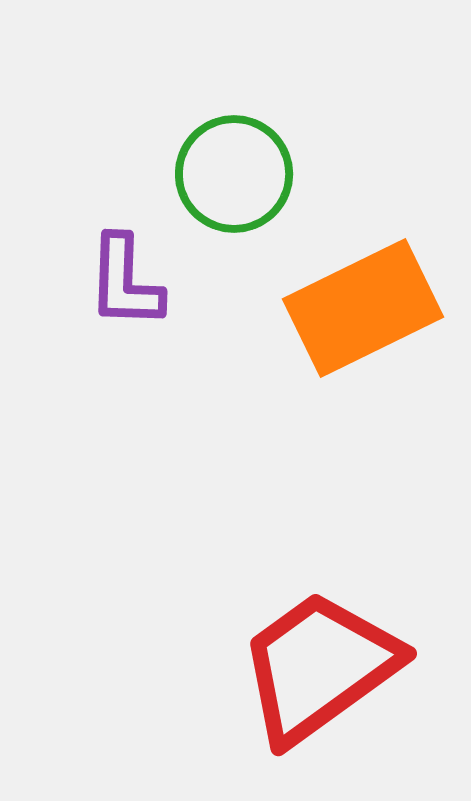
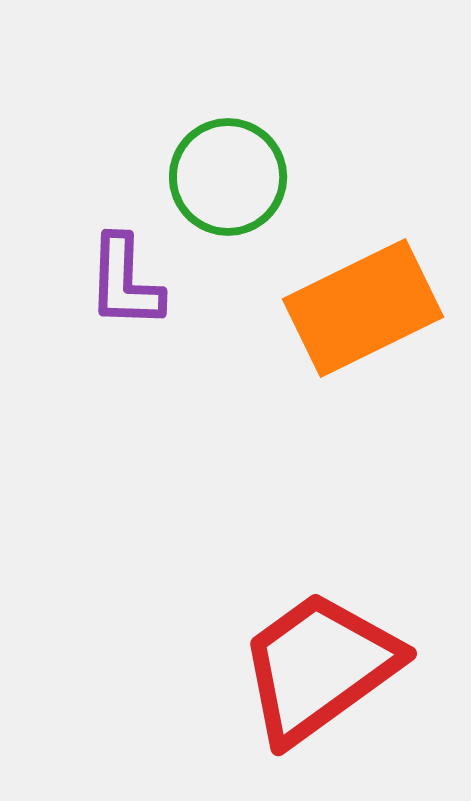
green circle: moved 6 px left, 3 px down
